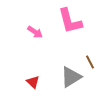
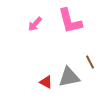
pink arrow: moved 8 px up; rotated 98 degrees clockwise
gray triangle: moved 2 px left; rotated 20 degrees clockwise
red triangle: moved 13 px right; rotated 16 degrees counterclockwise
